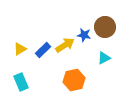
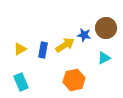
brown circle: moved 1 px right, 1 px down
blue rectangle: rotated 35 degrees counterclockwise
